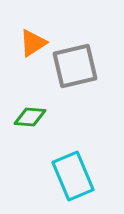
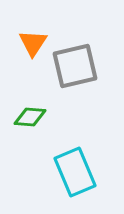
orange triangle: rotated 24 degrees counterclockwise
cyan rectangle: moved 2 px right, 4 px up
